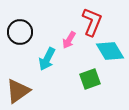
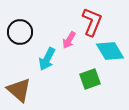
brown triangle: moved 1 px right, 1 px up; rotated 44 degrees counterclockwise
